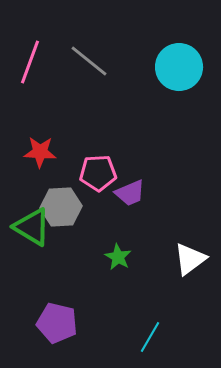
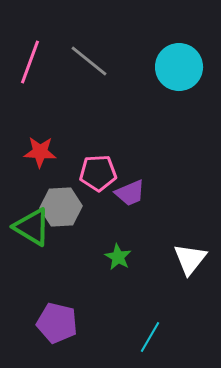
white triangle: rotated 15 degrees counterclockwise
